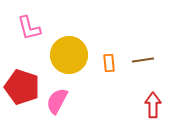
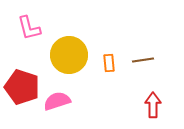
pink semicircle: rotated 44 degrees clockwise
